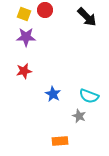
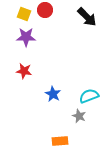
red star: rotated 21 degrees clockwise
cyan semicircle: rotated 138 degrees clockwise
